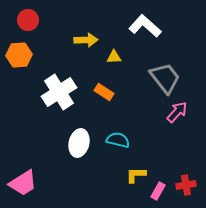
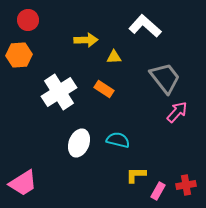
orange rectangle: moved 3 px up
white ellipse: rotated 8 degrees clockwise
